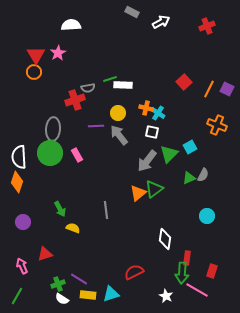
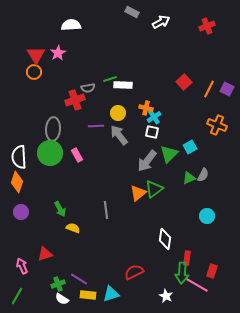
cyan cross at (158, 113): moved 4 px left, 4 px down; rotated 24 degrees clockwise
purple circle at (23, 222): moved 2 px left, 10 px up
pink line at (197, 290): moved 5 px up
